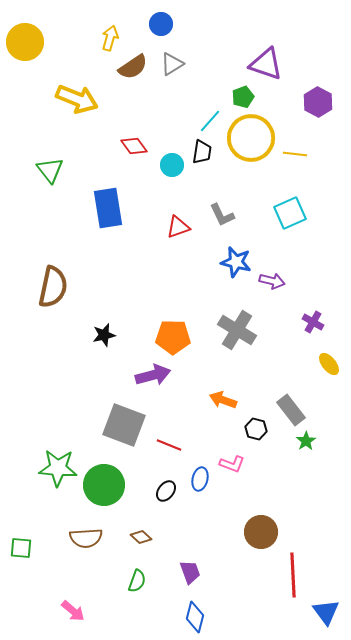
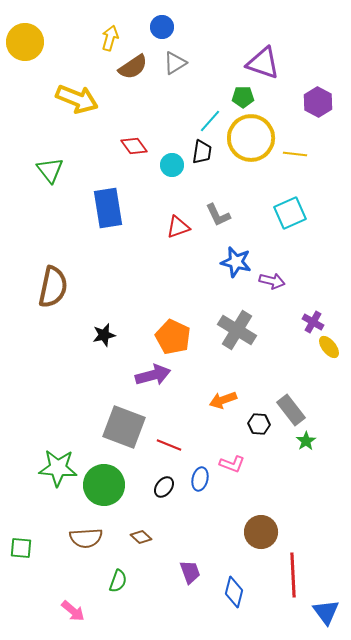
blue circle at (161, 24): moved 1 px right, 3 px down
gray triangle at (172, 64): moved 3 px right, 1 px up
purple triangle at (266, 64): moved 3 px left, 1 px up
green pentagon at (243, 97): rotated 20 degrees clockwise
gray L-shape at (222, 215): moved 4 px left
orange pentagon at (173, 337): rotated 24 degrees clockwise
yellow ellipse at (329, 364): moved 17 px up
orange arrow at (223, 400): rotated 40 degrees counterclockwise
gray square at (124, 425): moved 2 px down
black hexagon at (256, 429): moved 3 px right, 5 px up; rotated 10 degrees counterclockwise
black ellipse at (166, 491): moved 2 px left, 4 px up
green semicircle at (137, 581): moved 19 px left
blue diamond at (195, 617): moved 39 px right, 25 px up
